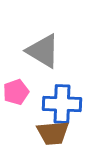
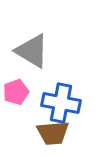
gray triangle: moved 11 px left
blue cross: moved 1 px left, 1 px up; rotated 9 degrees clockwise
